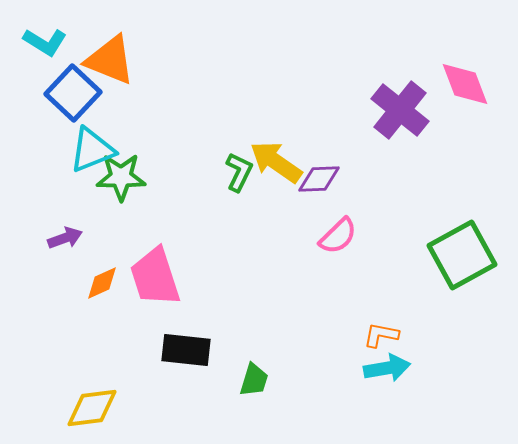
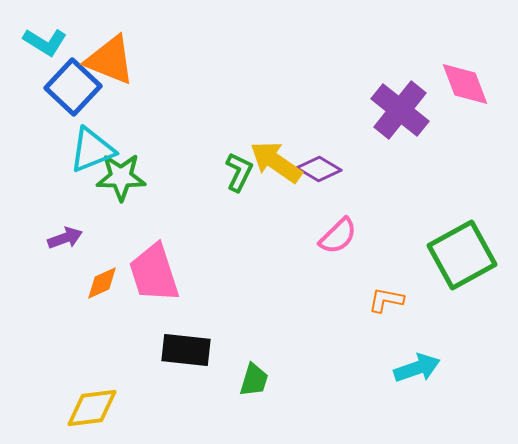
blue square: moved 6 px up
purple diamond: moved 10 px up; rotated 33 degrees clockwise
pink trapezoid: moved 1 px left, 4 px up
orange L-shape: moved 5 px right, 35 px up
cyan arrow: moved 30 px right; rotated 9 degrees counterclockwise
